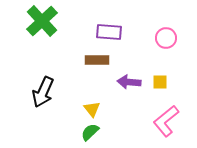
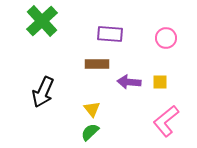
purple rectangle: moved 1 px right, 2 px down
brown rectangle: moved 4 px down
